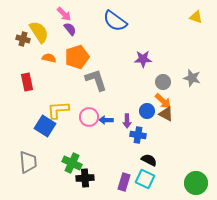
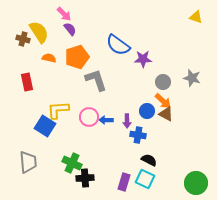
blue semicircle: moved 3 px right, 24 px down
